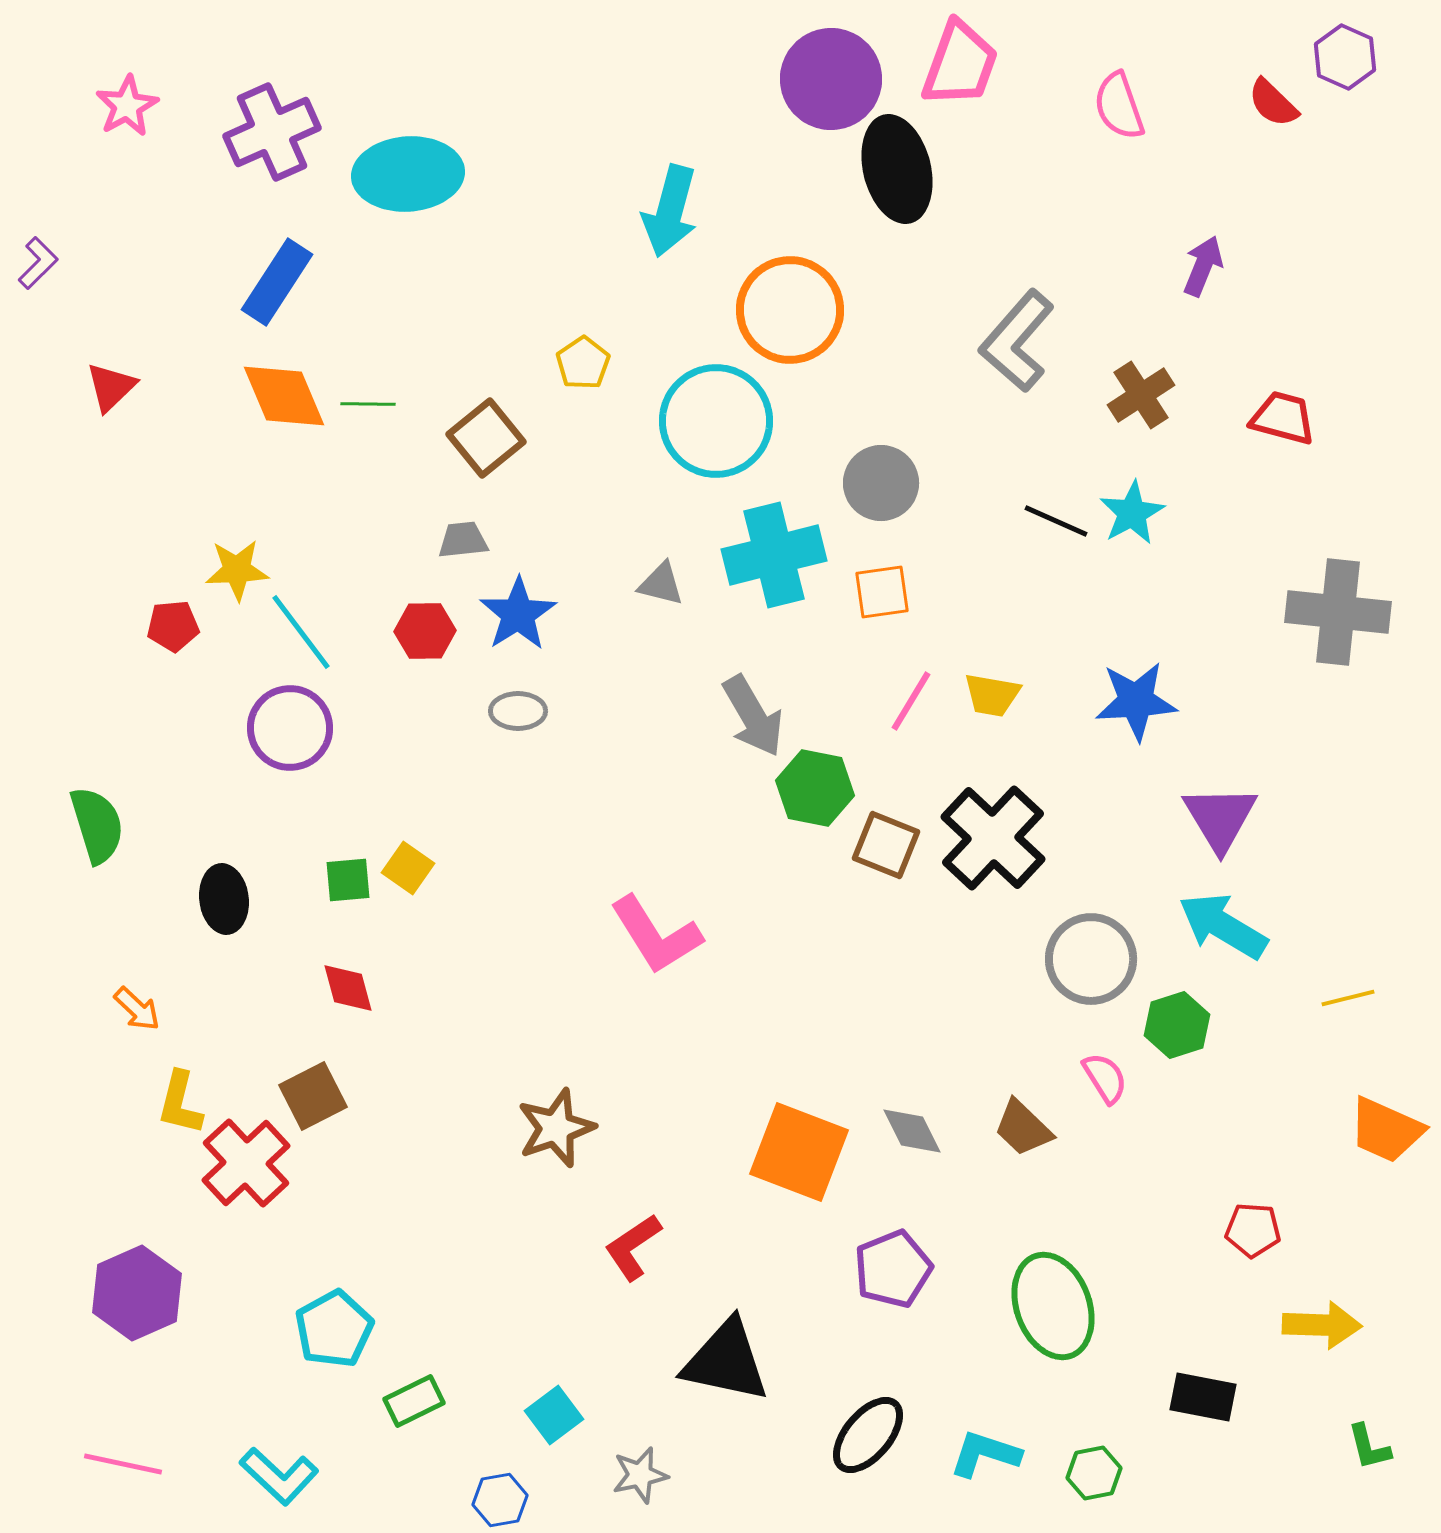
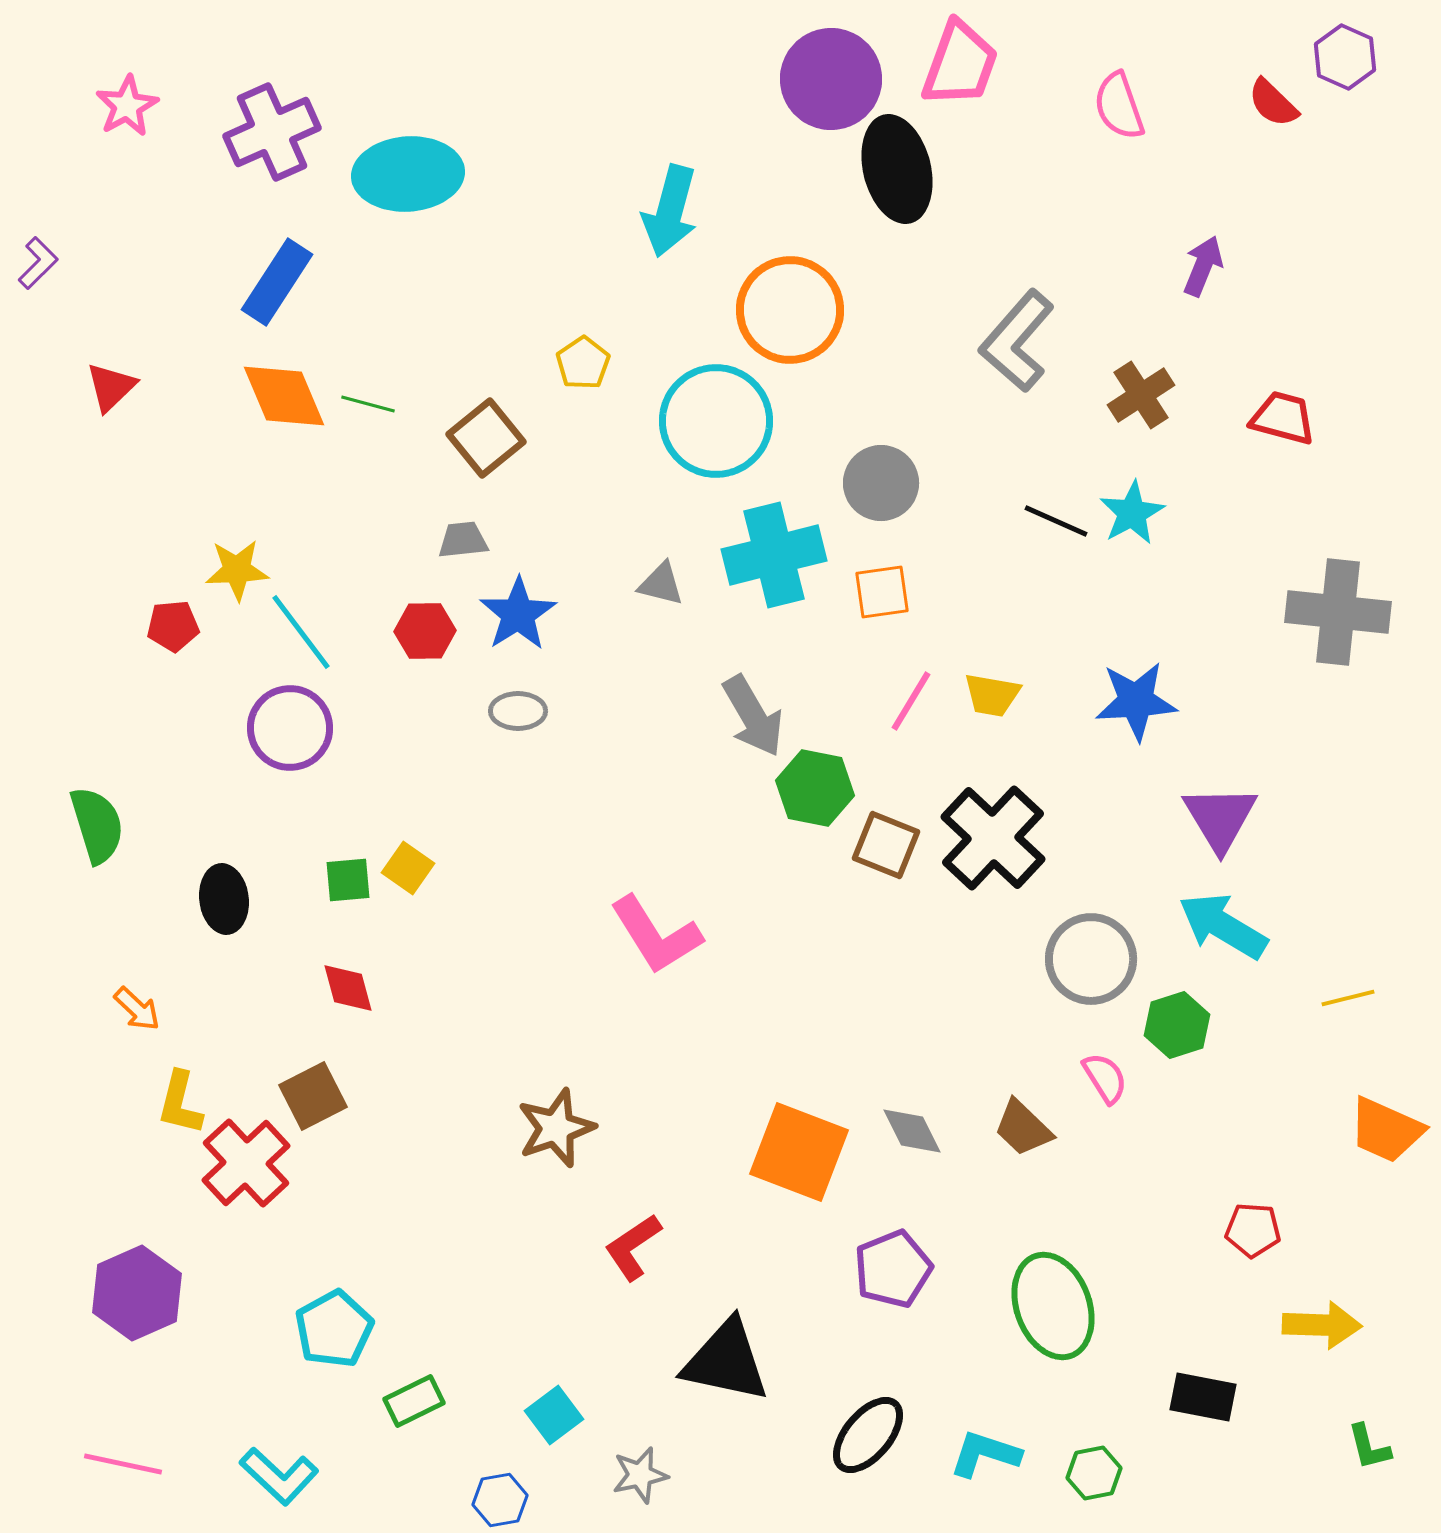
green line at (368, 404): rotated 14 degrees clockwise
